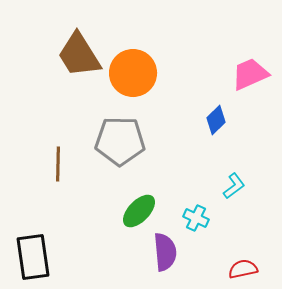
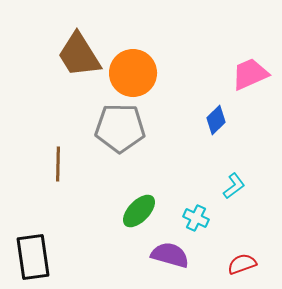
gray pentagon: moved 13 px up
purple semicircle: moved 5 px right, 3 px down; rotated 69 degrees counterclockwise
red semicircle: moved 1 px left, 5 px up; rotated 8 degrees counterclockwise
